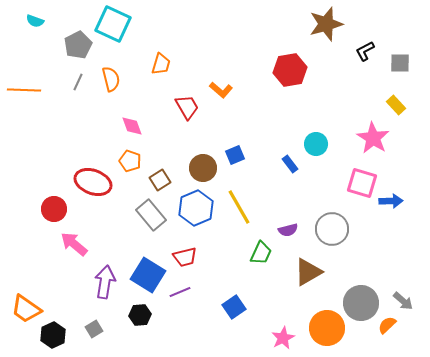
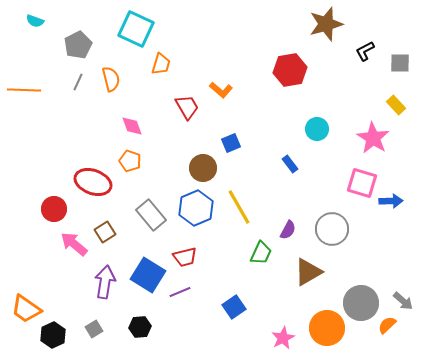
cyan square at (113, 24): moved 23 px right, 5 px down
cyan circle at (316, 144): moved 1 px right, 15 px up
blue square at (235, 155): moved 4 px left, 12 px up
brown square at (160, 180): moved 55 px left, 52 px down
purple semicircle at (288, 230): rotated 48 degrees counterclockwise
black hexagon at (140, 315): moved 12 px down
